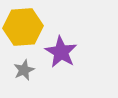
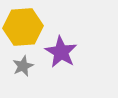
gray star: moved 1 px left, 4 px up
